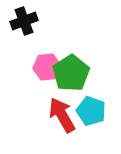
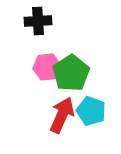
black cross: moved 14 px right; rotated 16 degrees clockwise
red arrow: rotated 54 degrees clockwise
